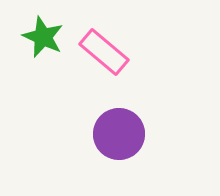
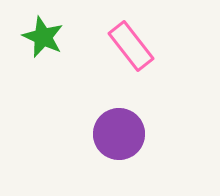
pink rectangle: moved 27 px right, 6 px up; rotated 12 degrees clockwise
